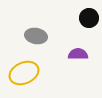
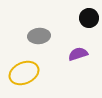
gray ellipse: moved 3 px right; rotated 15 degrees counterclockwise
purple semicircle: rotated 18 degrees counterclockwise
